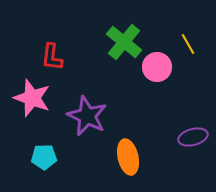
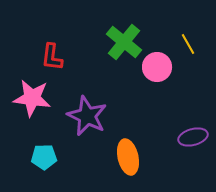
pink star: rotated 12 degrees counterclockwise
